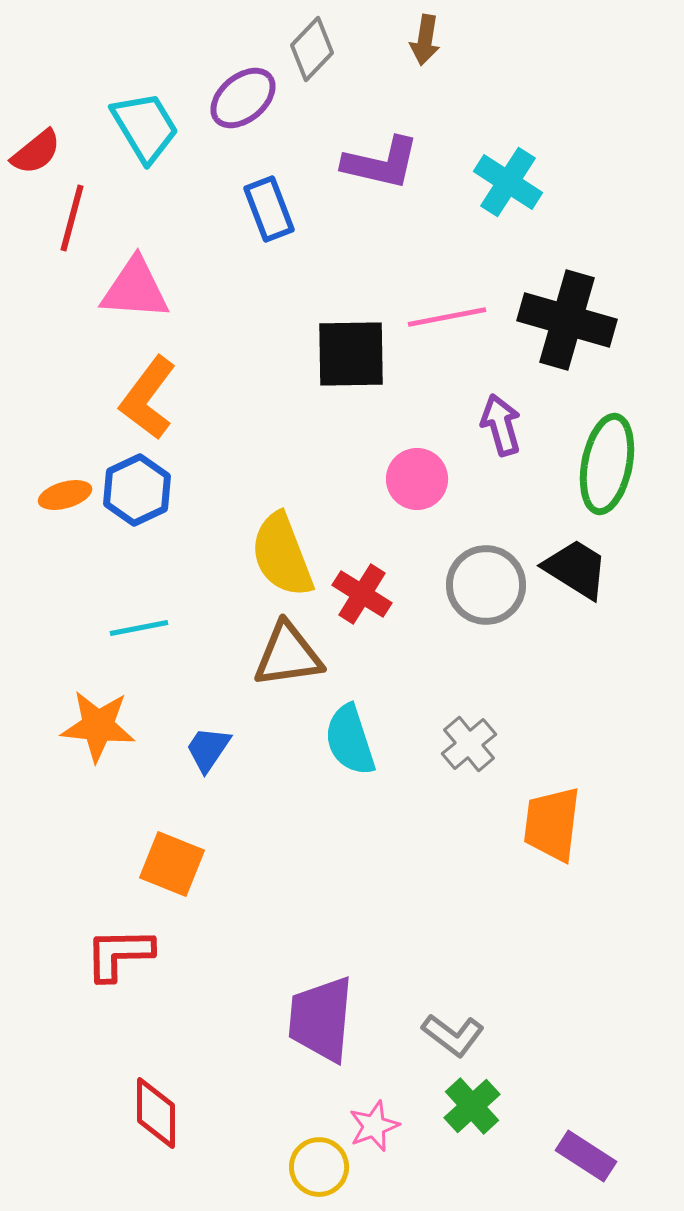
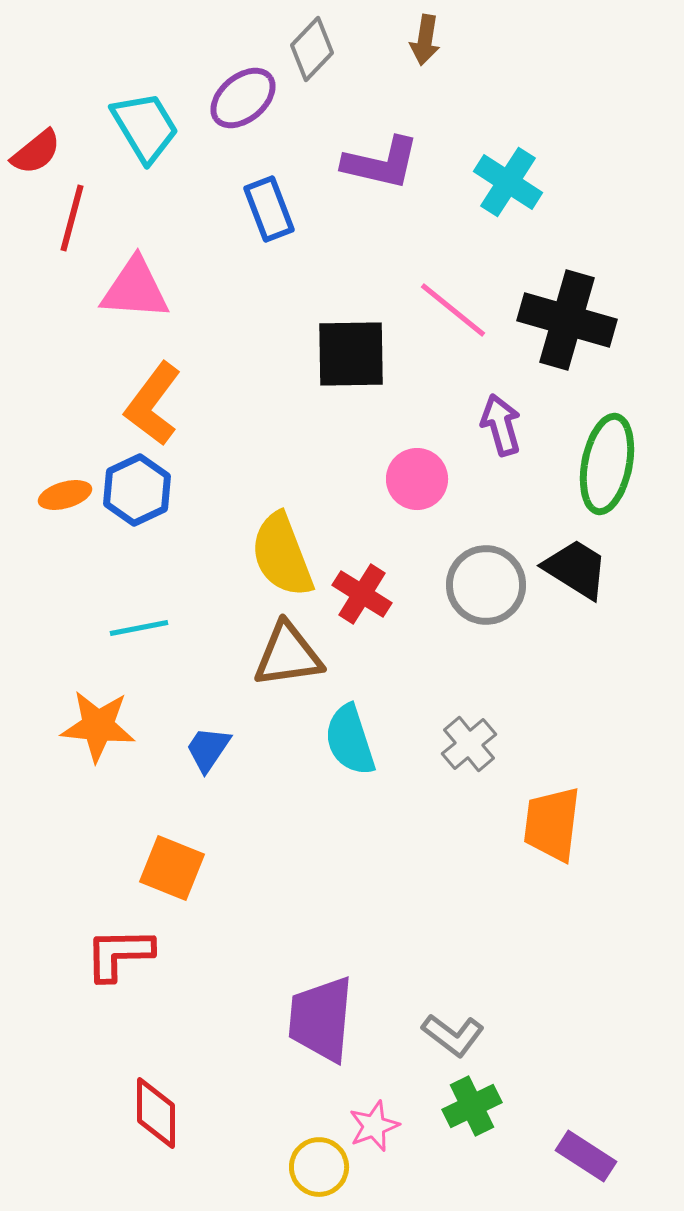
pink line: moved 6 px right, 7 px up; rotated 50 degrees clockwise
orange L-shape: moved 5 px right, 6 px down
orange square: moved 4 px down
green cross: rotated 16 degrees clockwise
